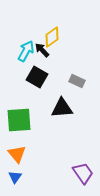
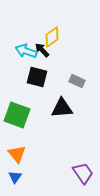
cyan arrow: rotated 100 degrees counterclockwise
black square: rotated 15 degrees counterclockwise
green square: moved 2 px left, 5 px up; rotated 24 degrees clockwise
